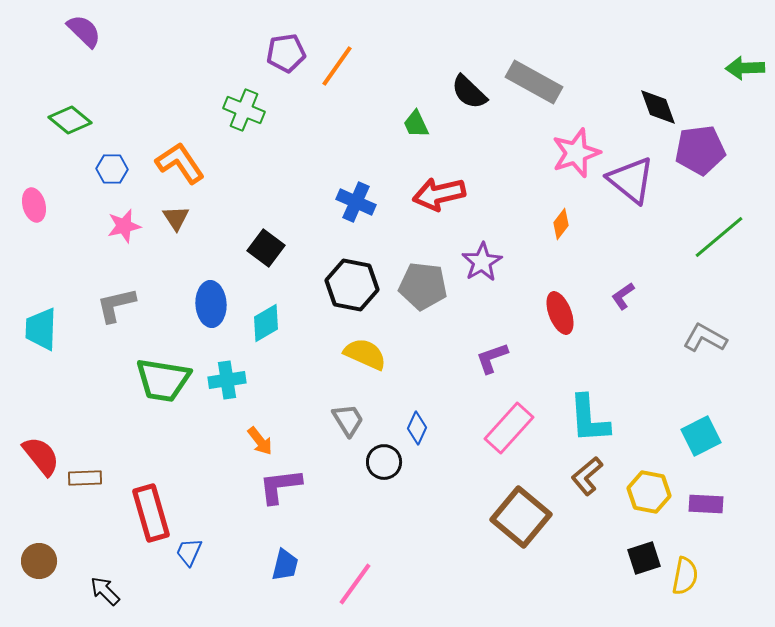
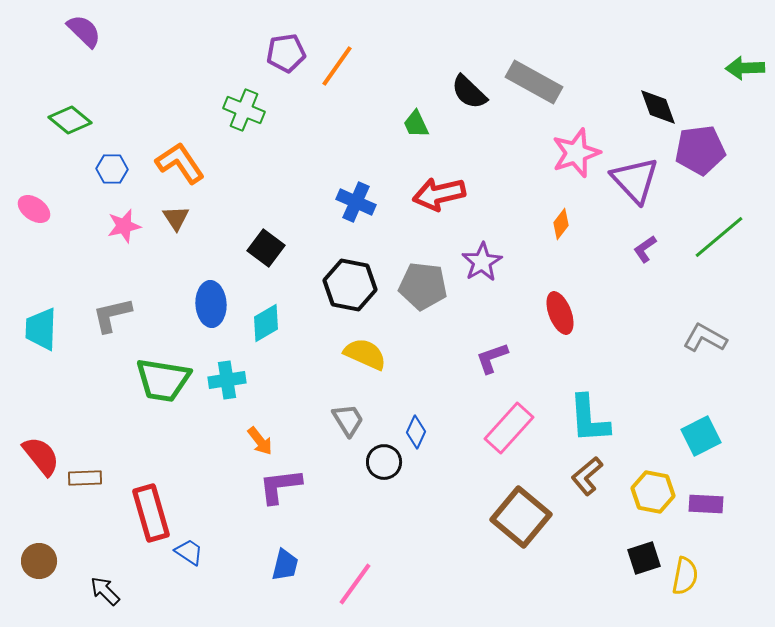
purple triangle at (631, 180): moved 4 px right; rotated 8 degrees clockwise
pink ellipse at (34, 205): moved 4 px down; rotated 40 degrees counterclockwise
black hexagon at (352, 285): moved 2 px left
purple L-shape at (623, 296): moved 22 px right, 47 px up
gray L-shape at (116, 305): moved 4 px left, 10 px down
blue diamond at (417, 428): moved 1 px left, 4 px down
yellow hexagon at (649, 492): moved 4 px right
blue trapezoid at (189, 552): rotated 100 degrees clockwise
